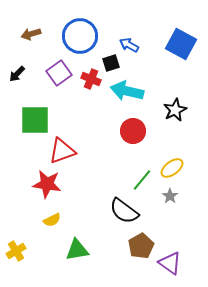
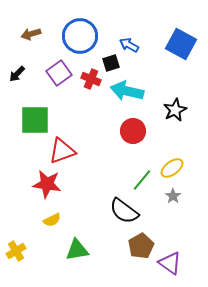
gray star: moved 3 px right
